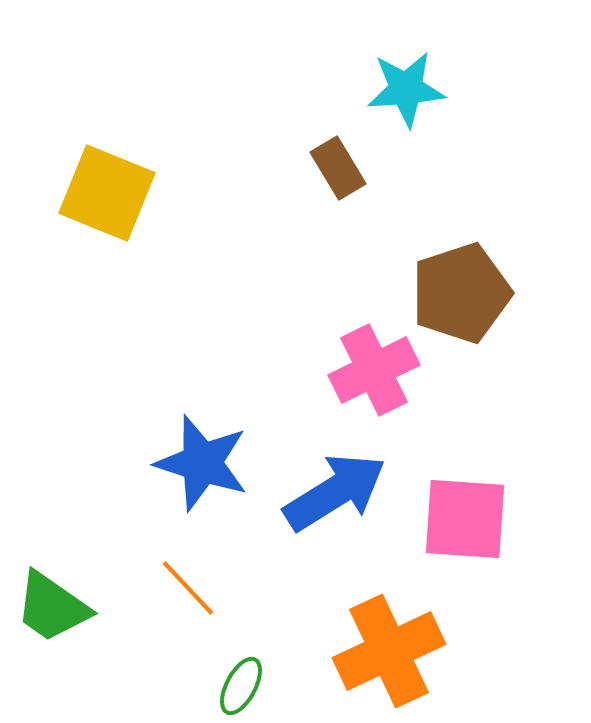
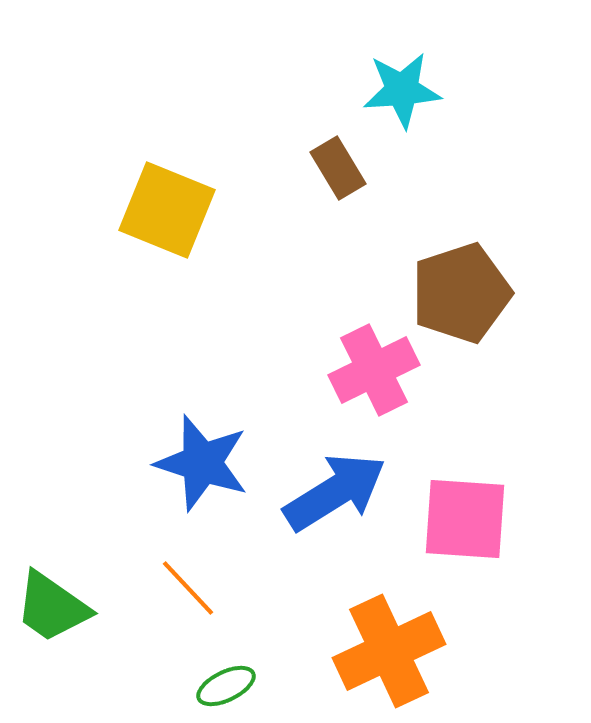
cyan star: moved 4 px left, 1 px down
yellow square: moved 60 px right, 17 px down
green ellipse: moved 15 px left; rotated 36 degrees clockwise
